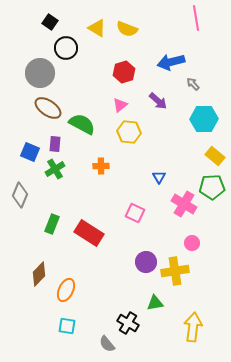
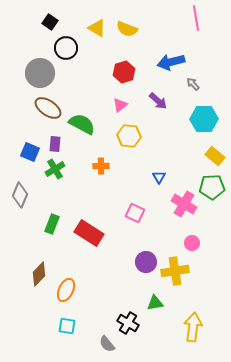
yellow hexagon: moved 4 px down
